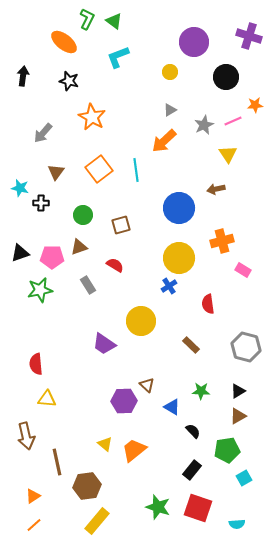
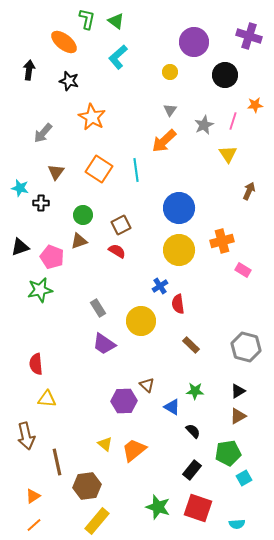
green L-shape at (87, 19): rotated 15 degrees counterclockwise
green triangle at (114, 21): moved 2 px right
cyan L-shape at (118, 57): rotated 20 degrees counterclockwise
black arrow at (23, 76): moved 6 px right, 6 px up
black circle at (226, 77): moved 1 px left, 2 px up
gray triangle at (170, 110): rotated 24 degrees counterclockwise
pink line at (233, 121): rotated 48 degrees counterclockwise
orange square at (99, 169): rotated 20 degrees counterclockwise
brown arrow at (216, 189): moved 33 px right, 2 px down; rotated 126 degrees clockwise
brown square at (121, 225): rotated 12 degrees counterclockwise
brown triangle at (79, 247): moved 6 px up
black triangle at (20, 253): moved 6 px up
pink pentagon at (52, 257): rotated 20 degrees clockwise
yellow circle at (179, 258): moved 8 px up
red semicircle at (115, 265): moved 2 px right, 14 px up
gray rectangle at (88, 285): moved 10 px right, 23 px down
blue cross at (169, 286): moved 9 px left
red semicircle at (208, 304): moved 30 px left
green star at (201, 391): moved 6 px left
green pentagon at (227, 450): moved 1 px right, 3 px down
